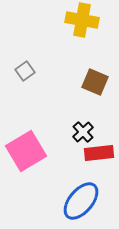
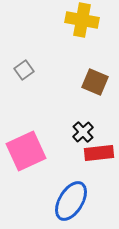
gray square: moved 1 px left, 1 px up
pink square: rotated 6 degrees clockwise
blue ellipse: moved 10 px left; rotated 9 degrees counterclockwise
